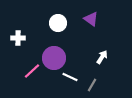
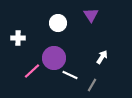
purple triangle: moved 4 px up; rotated 21 degrees clockwise
white line: moved 2 px up
